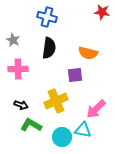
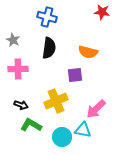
orange semicircle: moved 1 px up
